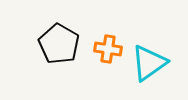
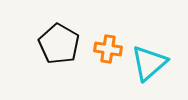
cyan triangle: rotated 6 degrees counterclockwise
